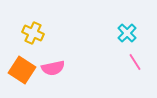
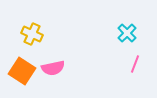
yellow cross: moved 1 px left, 1 px down
pink line: moved 2 px down; rotated 54 degrees clockwise
orange square: moved 1 px down
